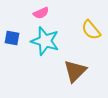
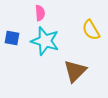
pink semicircle: moved 1 px left; rotated 70 degrees counterclockwise
yellow semicircle: rotated 10 degrees clockwise
